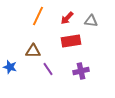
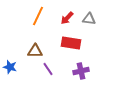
gray triangle: moved 2 px left, 2 px up
red rectangle: moved 2 px down; rotated 18 degrees clockwise
brown triangle: moved 2 px right
